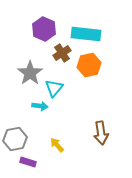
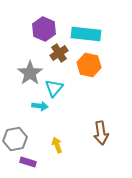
brown cross: moved 3 px left
orange hexagon: rotated 25 degrees clockwise
yellow arrow: rotated 21 degrees clockwise
